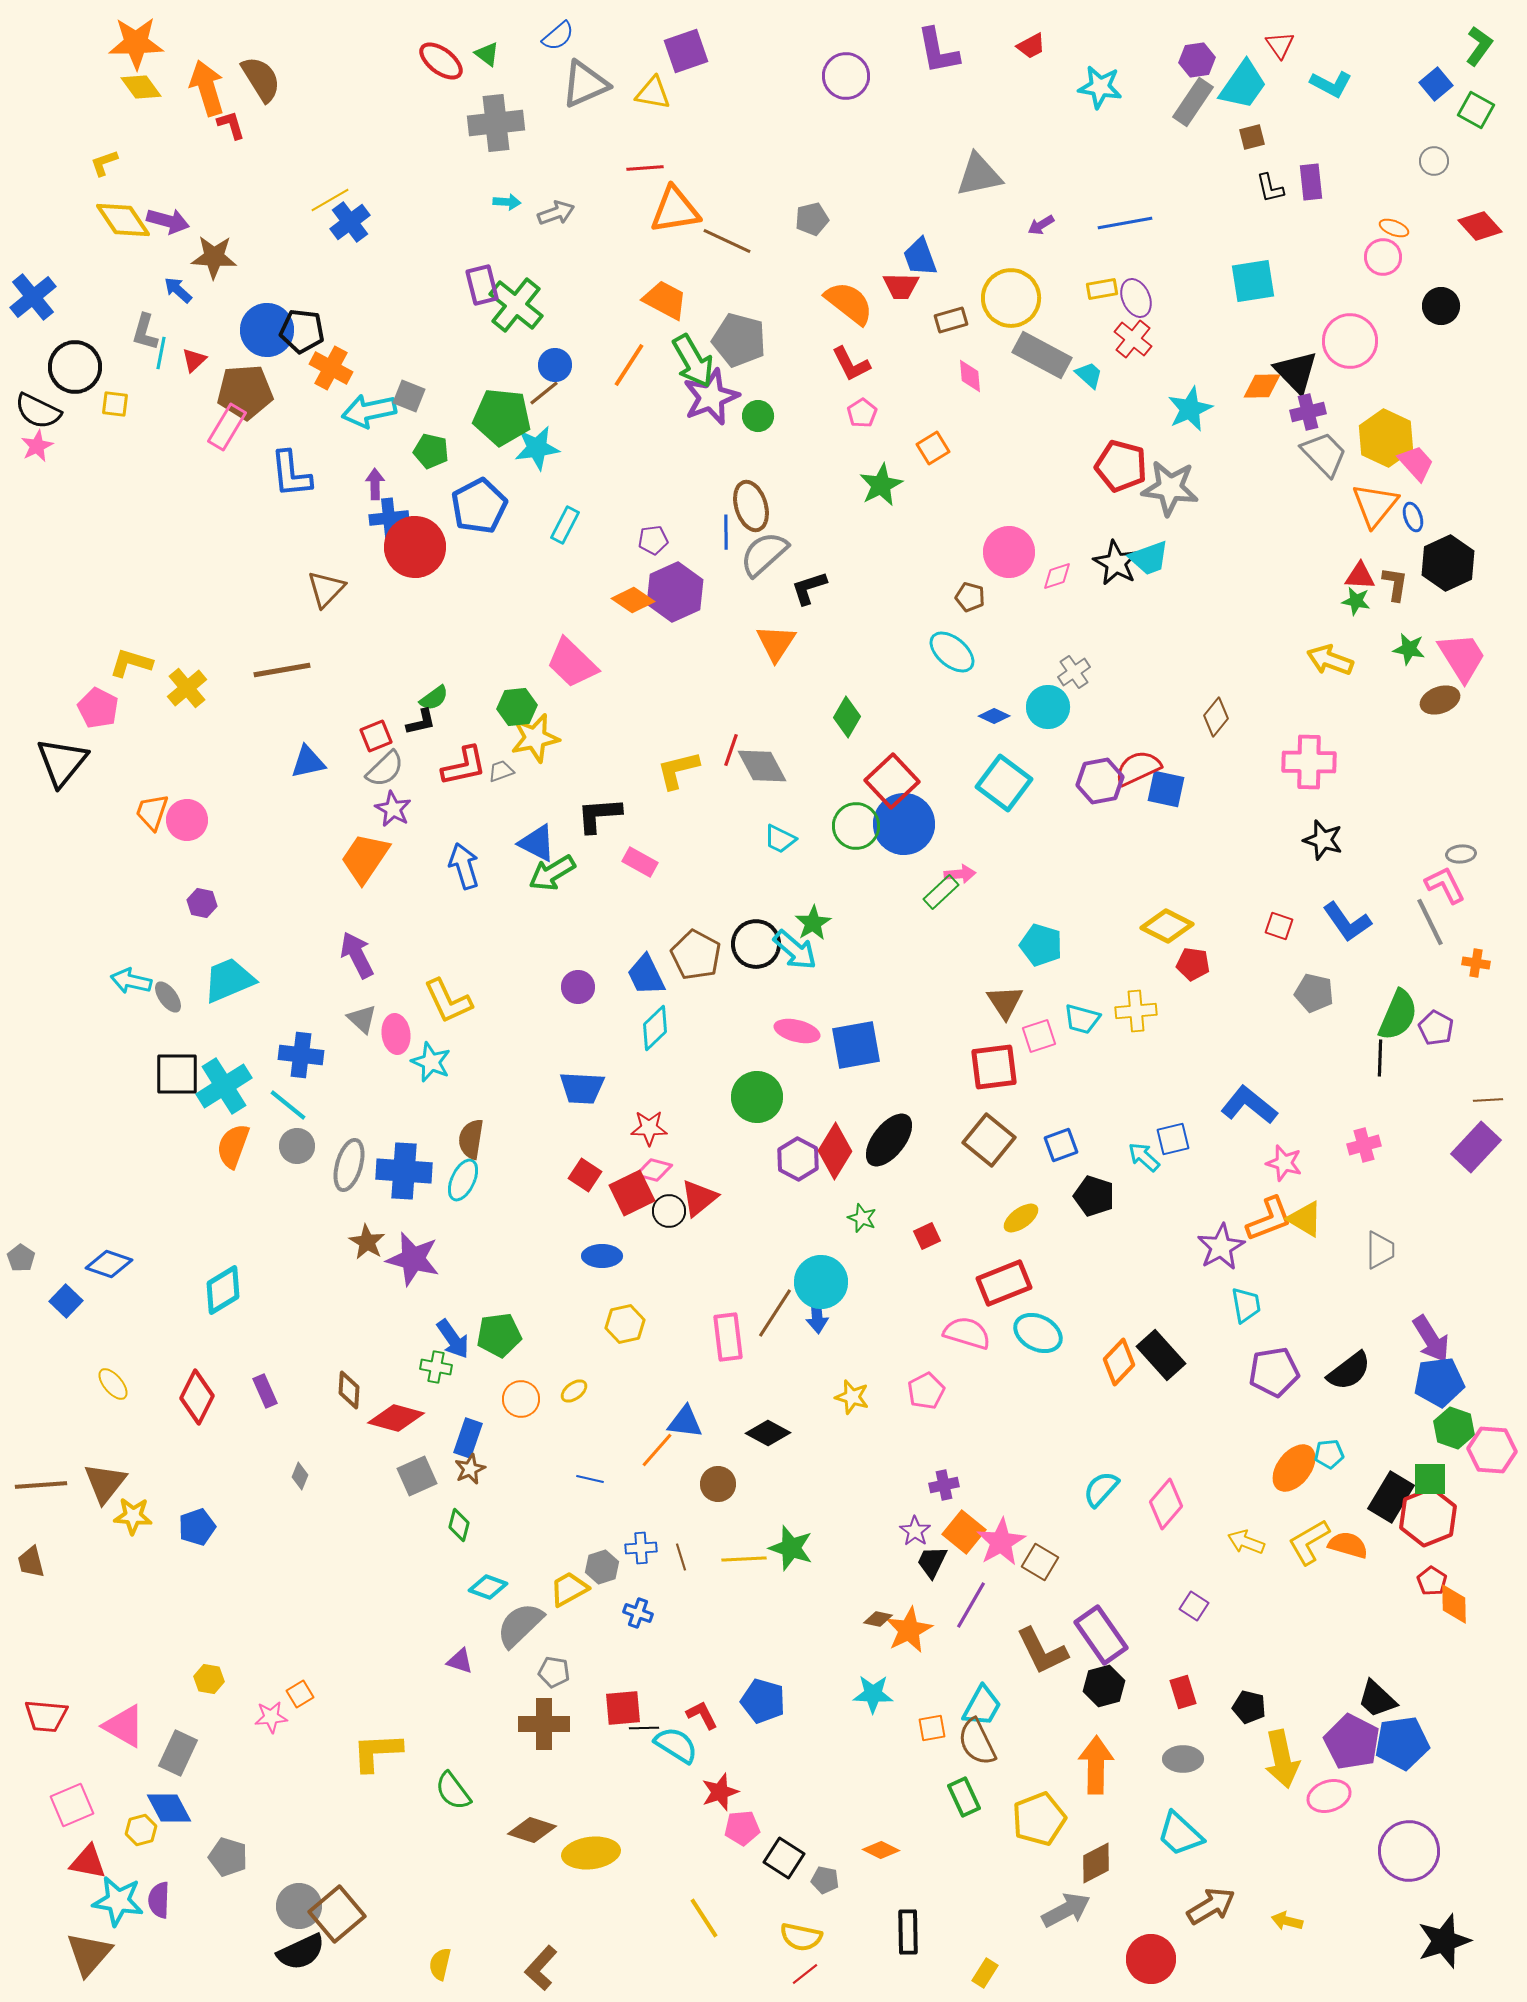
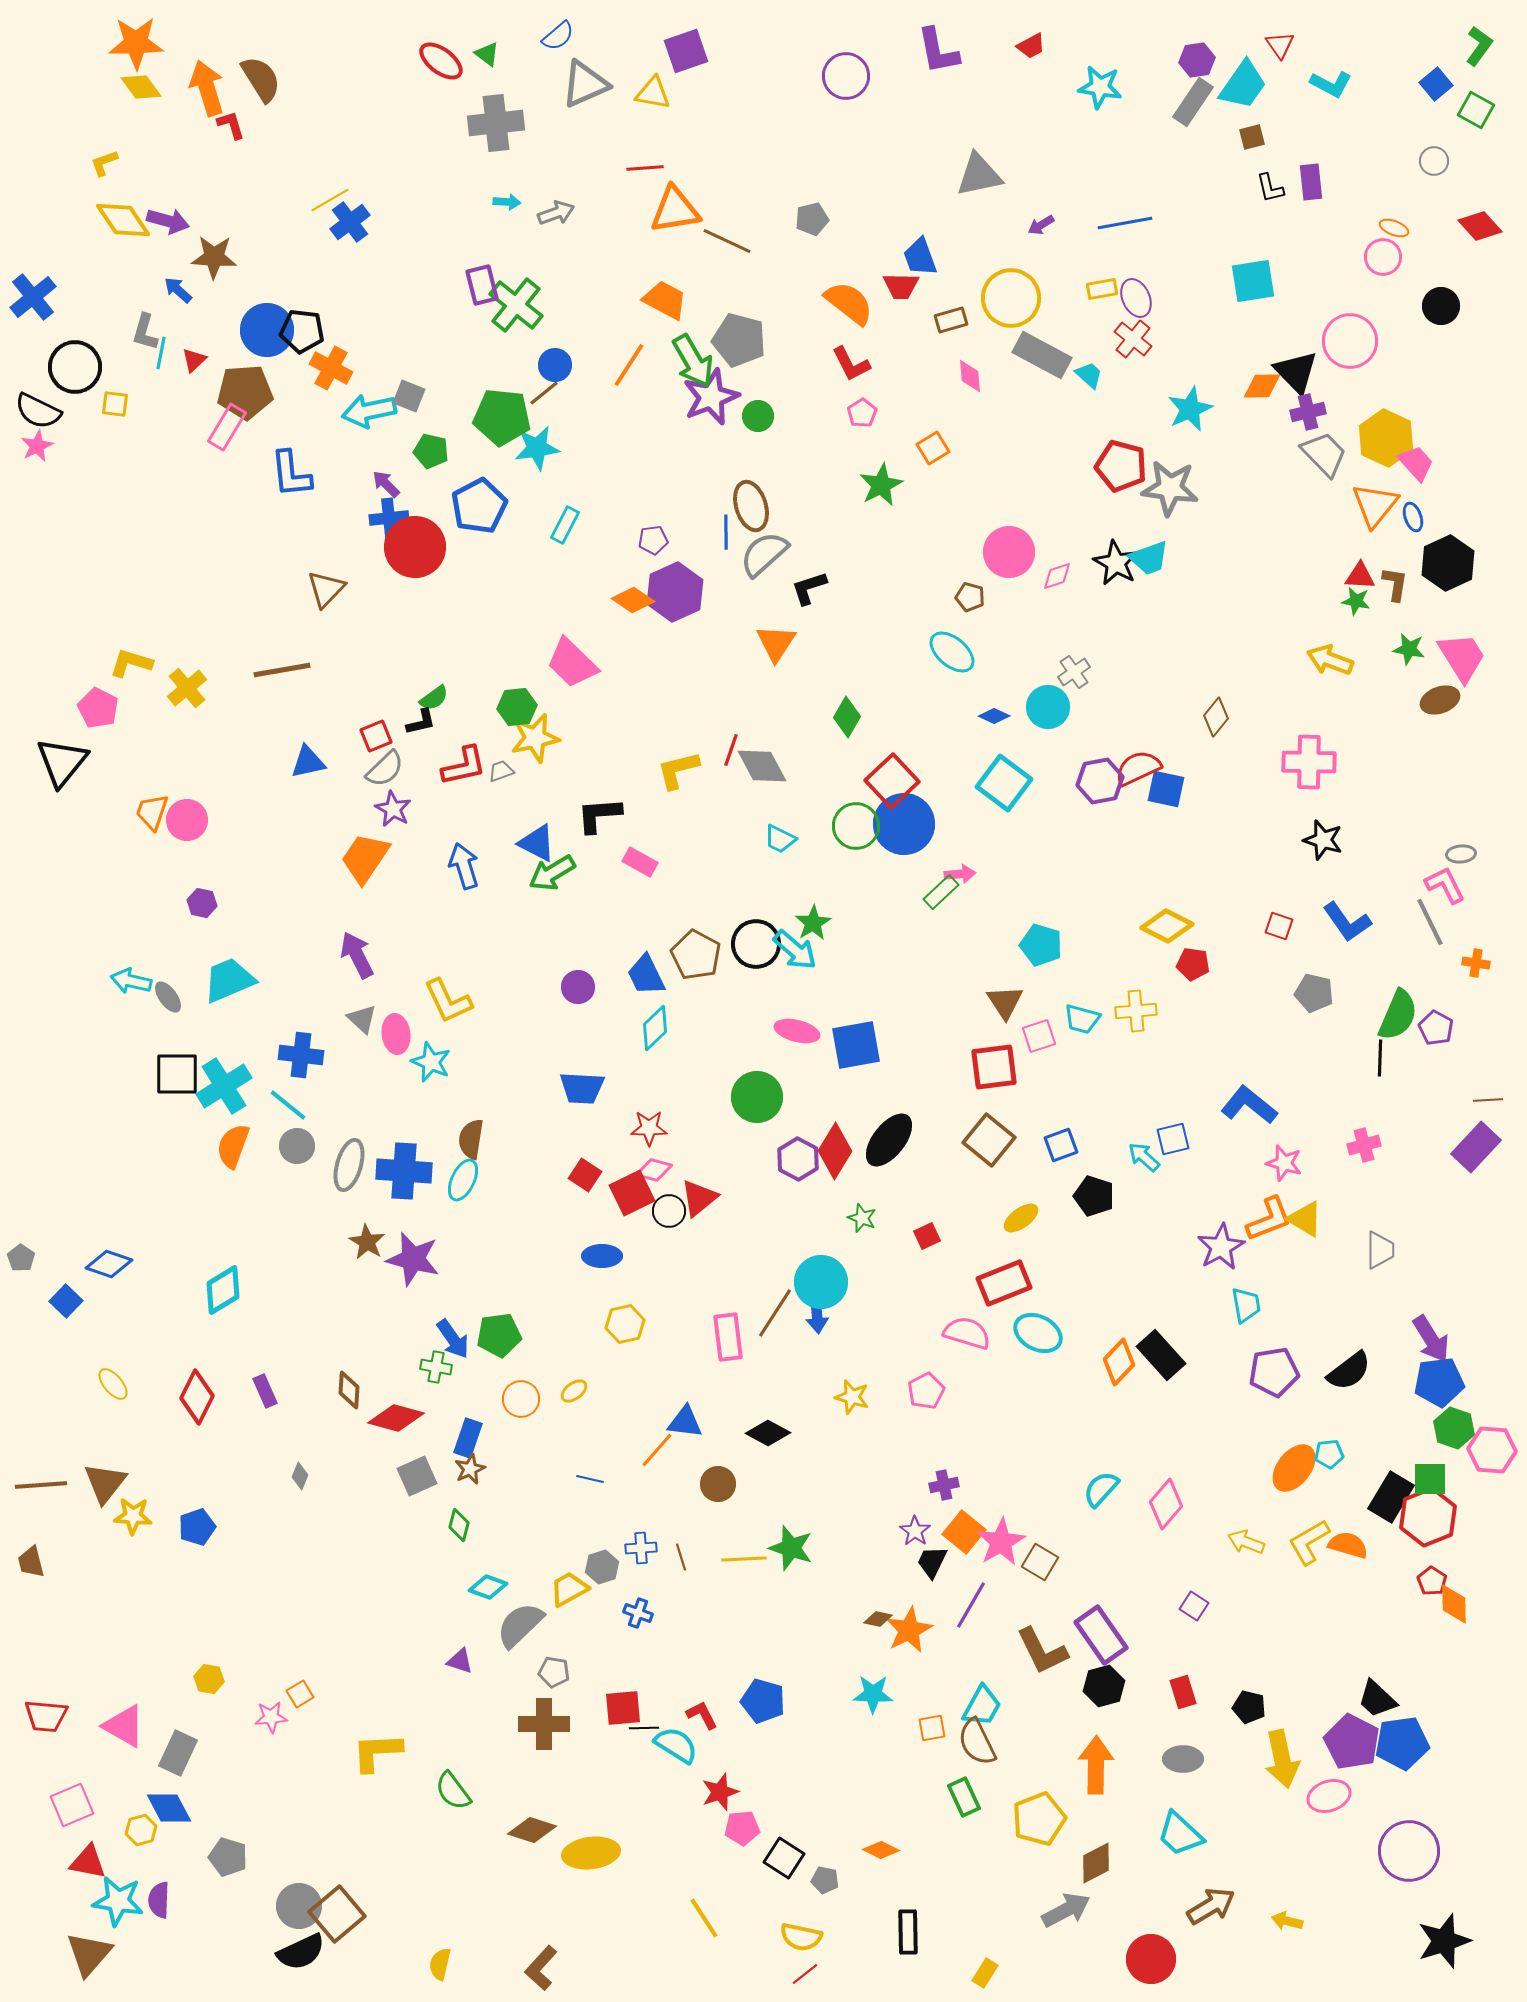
purple arrow at (375, 484): moved 11 px right; rotated 44 degrees counterclockwise
